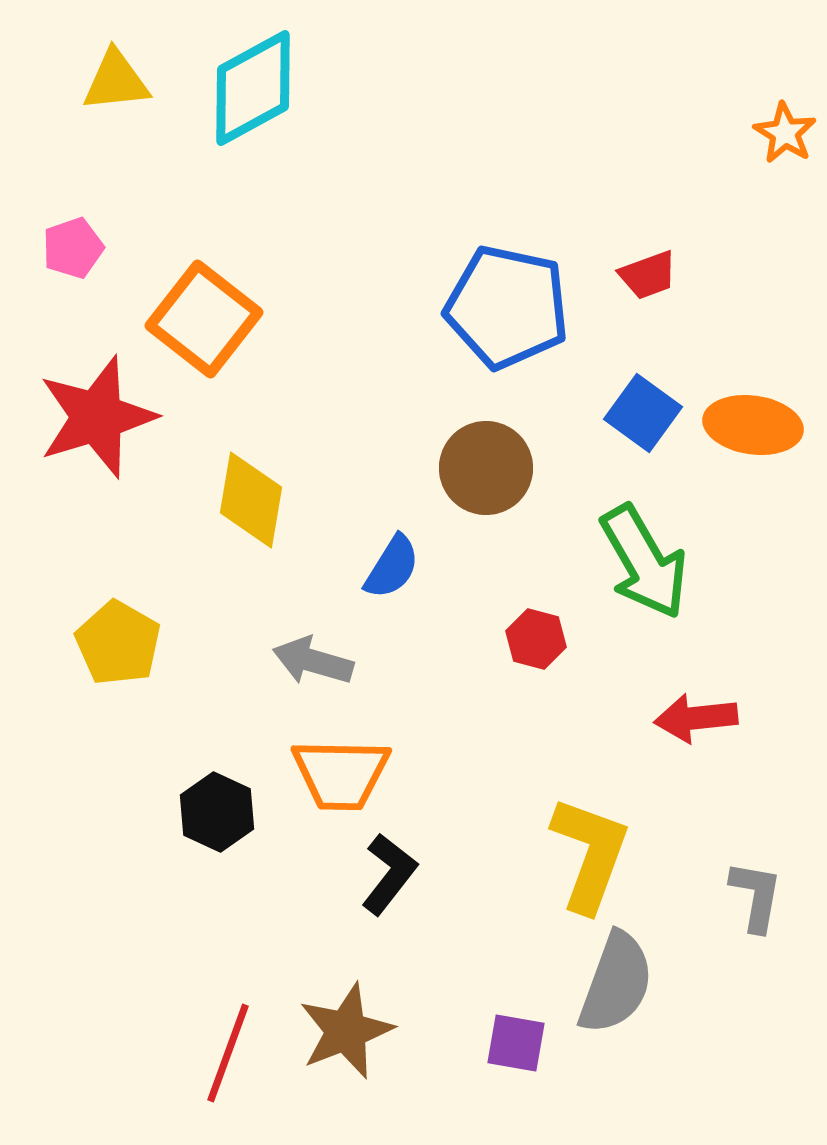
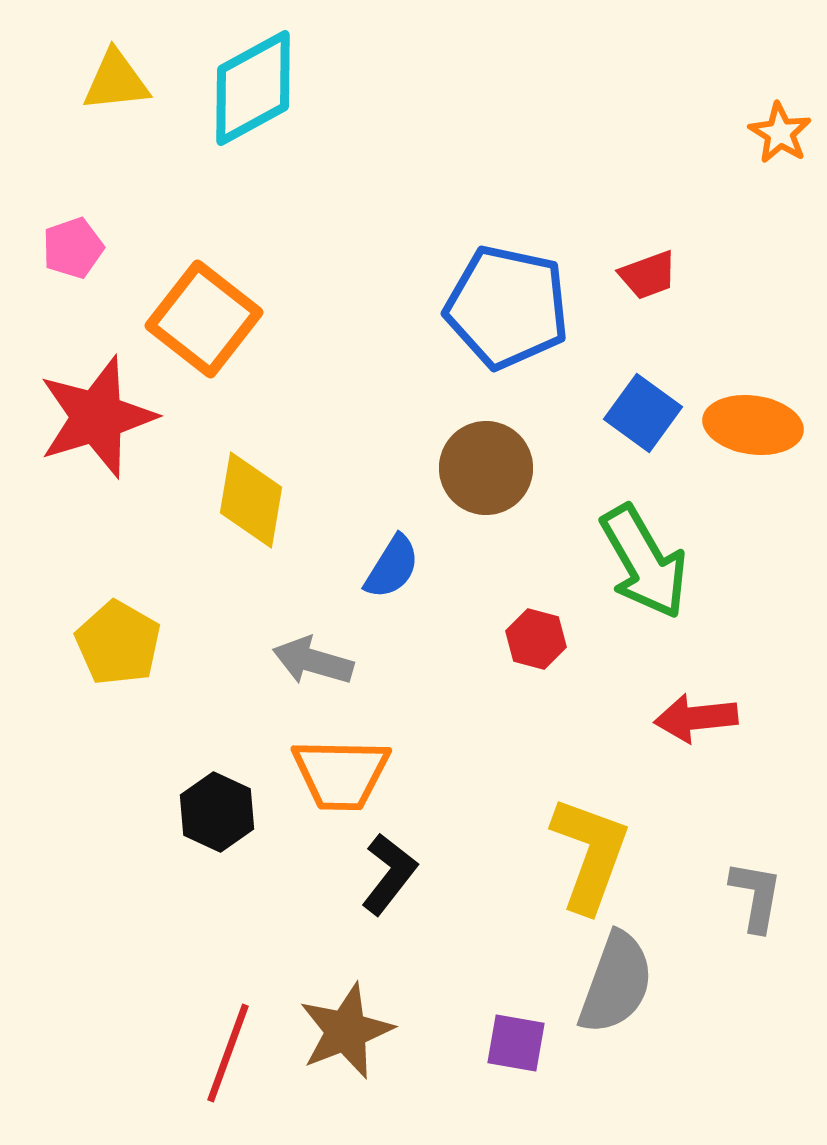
orange star: moved 5 px left
